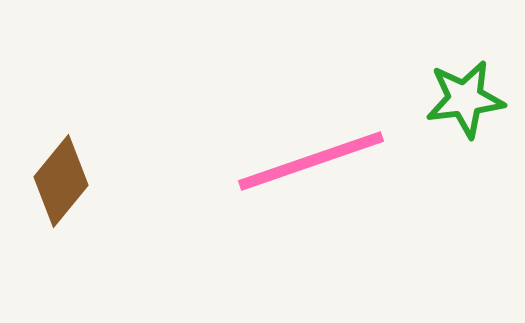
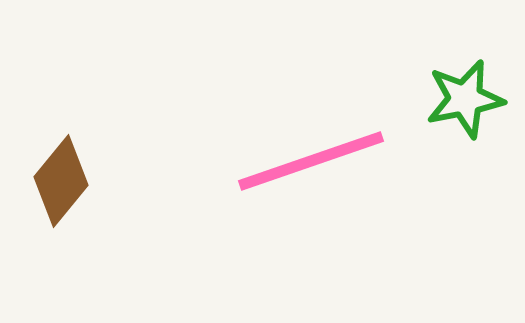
green star: rotated 4 degrees counterclockwise
